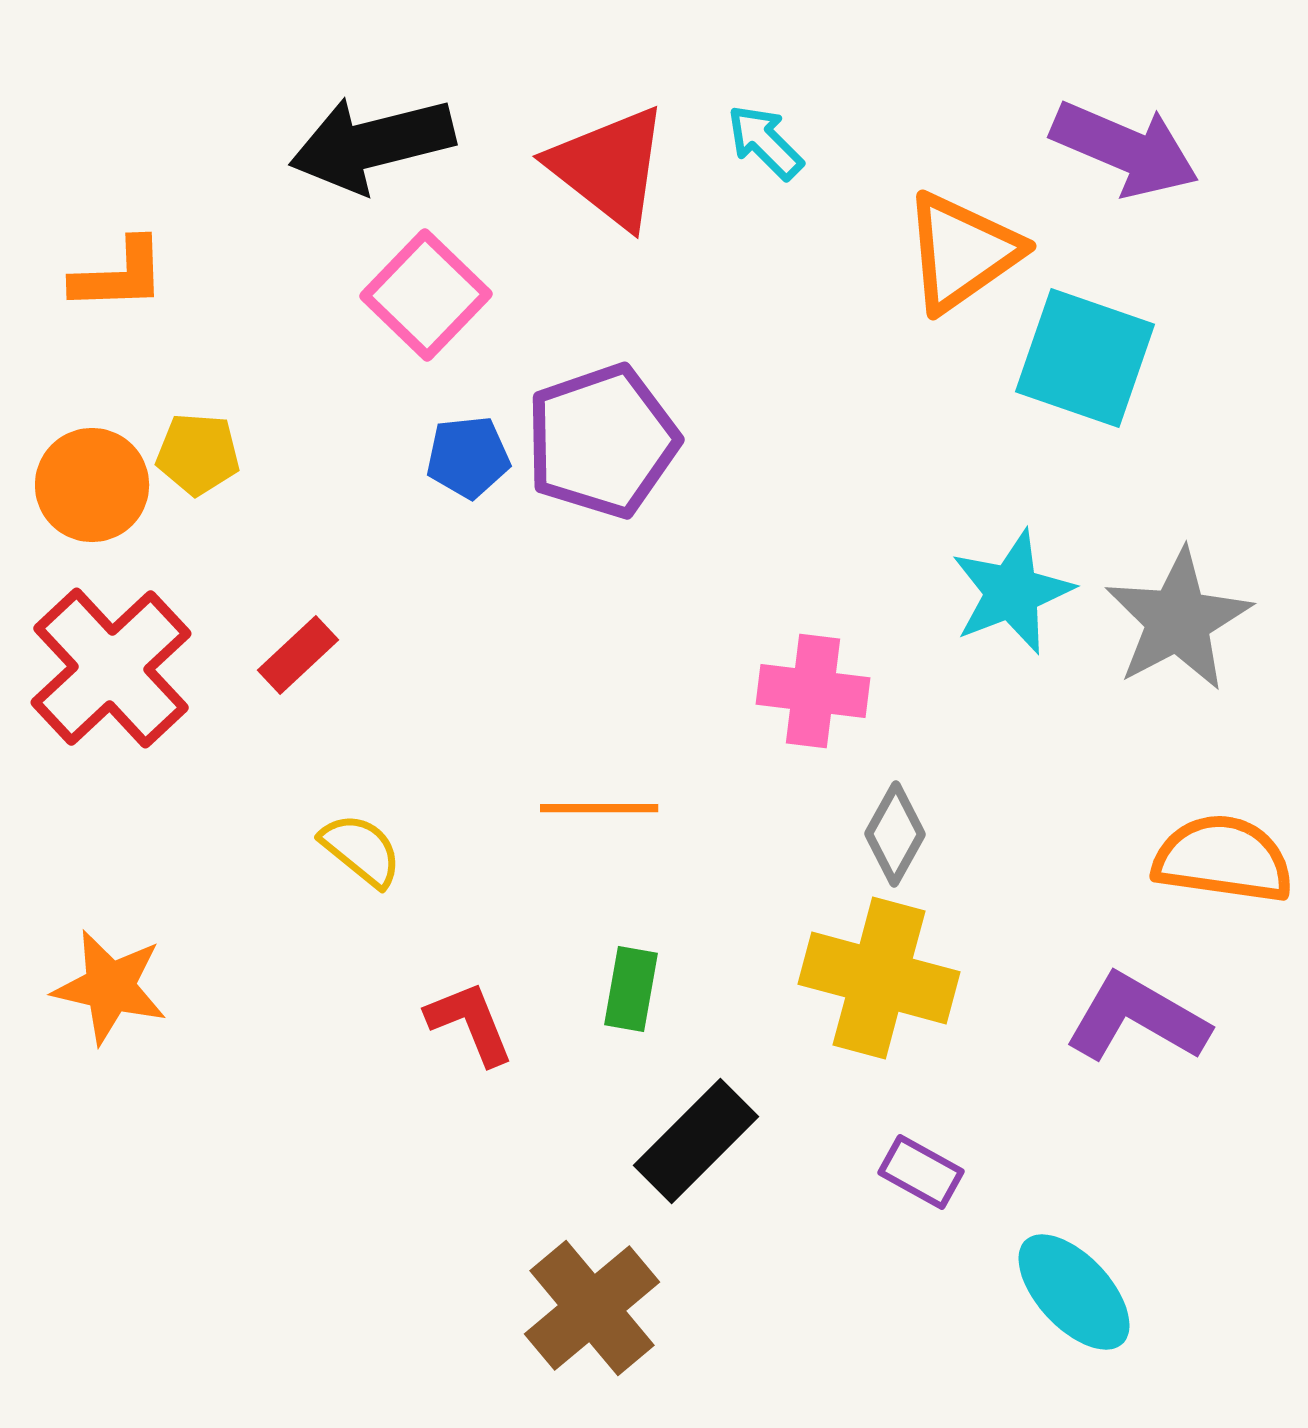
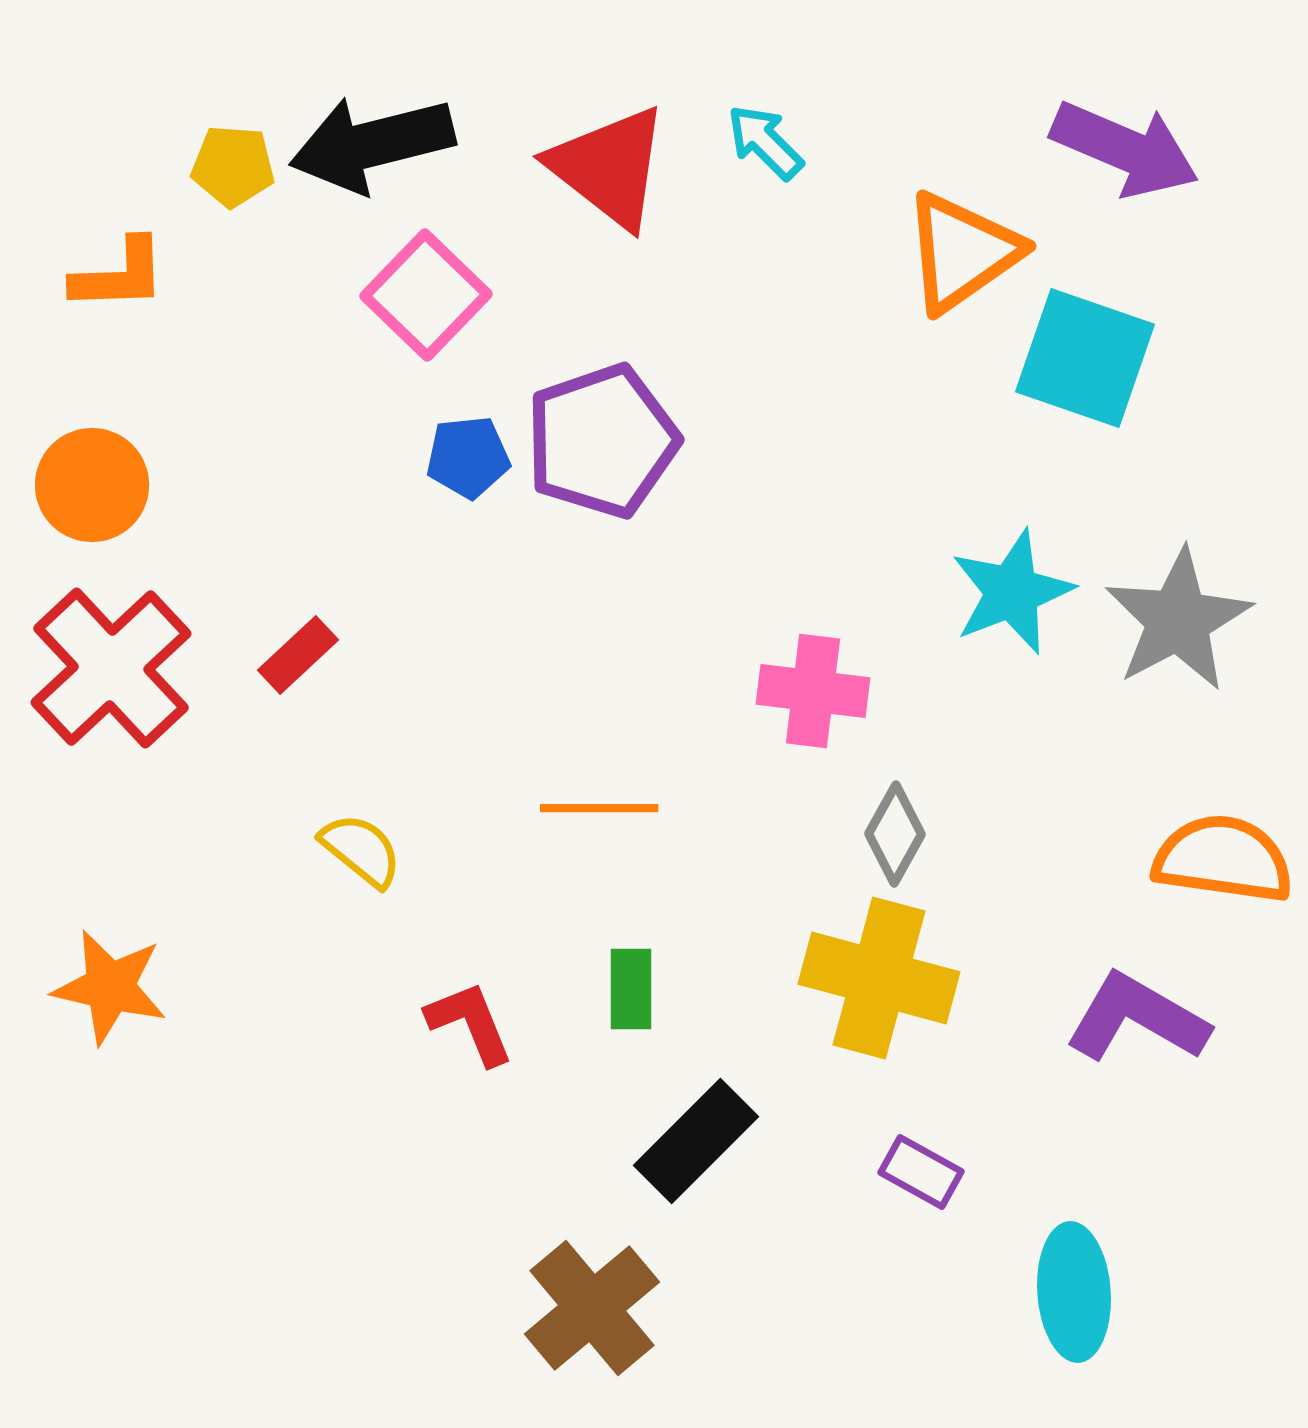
yellow pentagon: moved 35 px right, 288 px up
green rectangle: rotated 10 degrees counterclockwise
cyan ellipse: rotated 39 degrees clockwise
